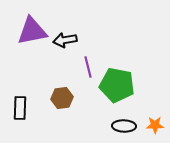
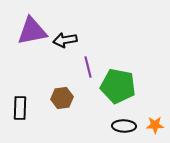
green pentagon: moved 1 px right, 1 px down
